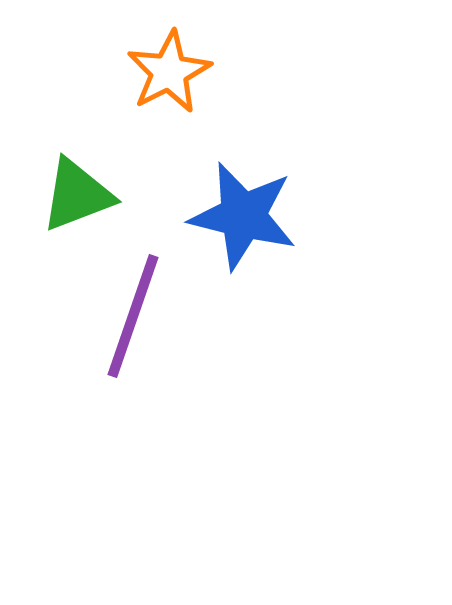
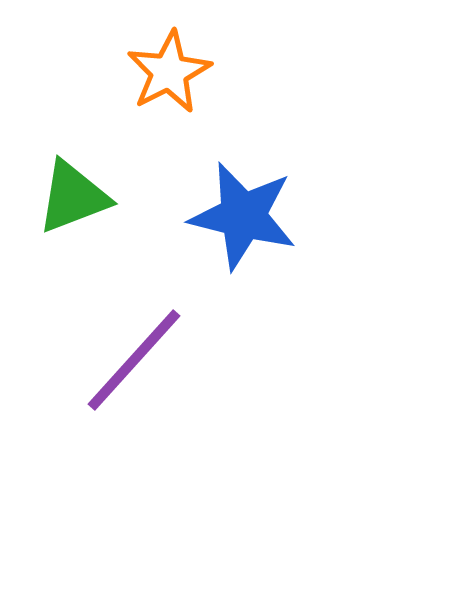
green triangle: moved 4 px left, 2 px down
purple line: moved 1 px right, 44 px down; rotated 23 degrees clockwise
